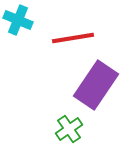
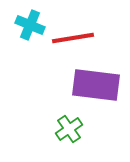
cyan cross: moved 12 px right, 5 px down
purple rectangle: rotated 63 degrees clockwise
